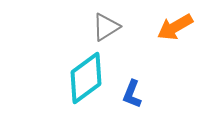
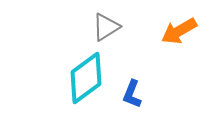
orange arrow: moved 4 px right, 4 px down
